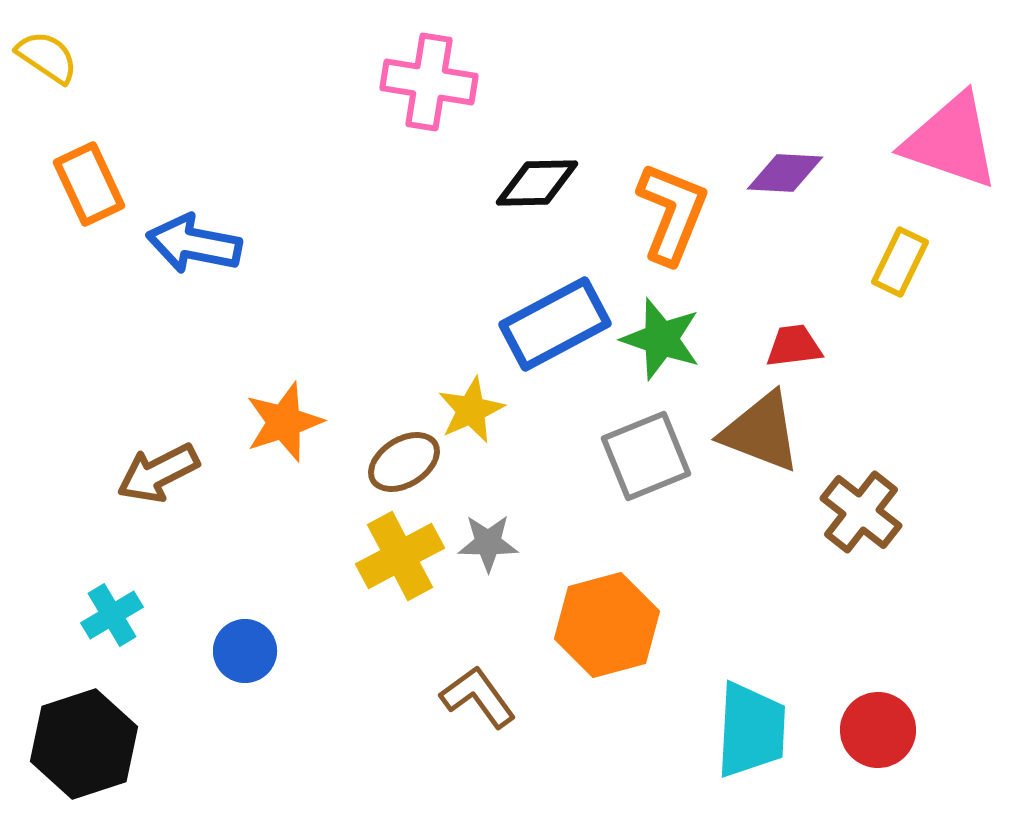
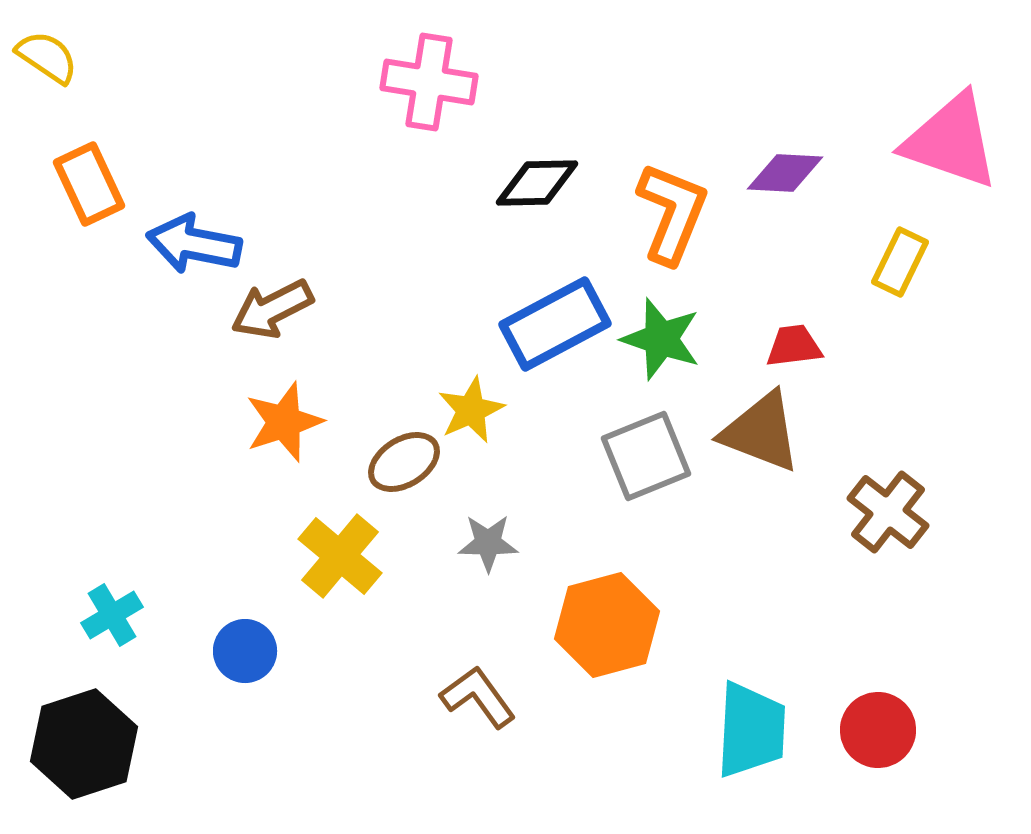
brown arrow: moved 114 px right, 164 px up
brown cross: moved 27 px right
yellow cross: moved 60 px left; rotated 22 degrees counterclockwise
